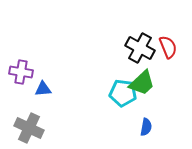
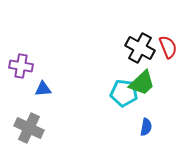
purple cross: moved 6 px up
cyan pentagon: moved 1 px right
